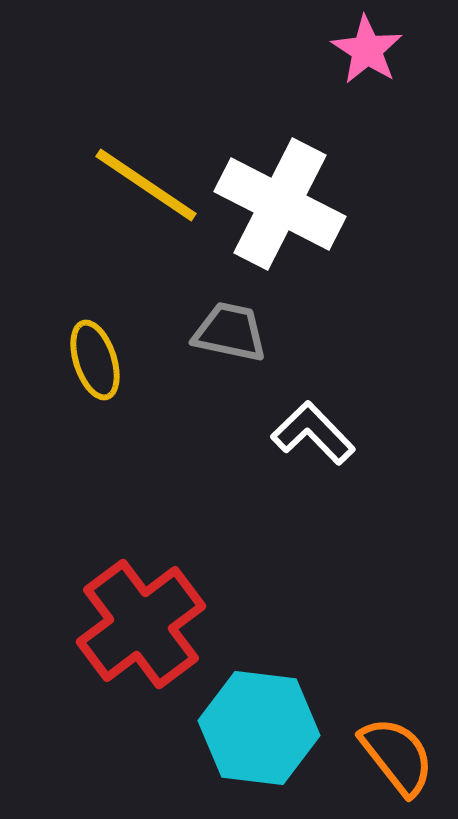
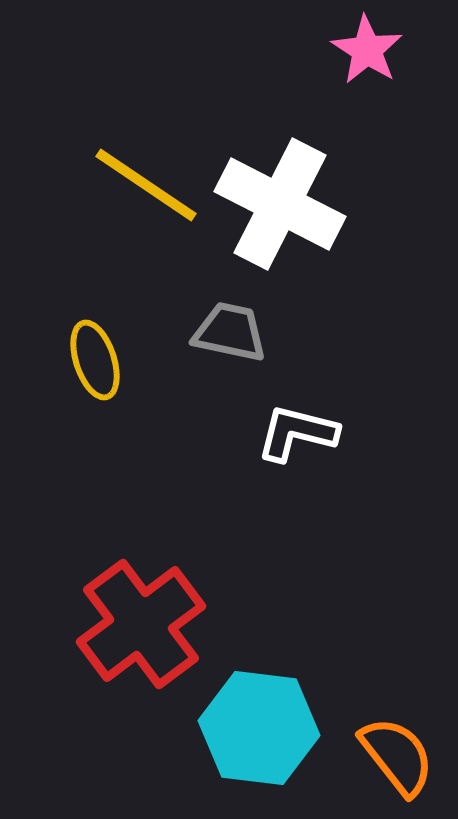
white L-shape: moved 16 px left; rotated 32 degrees counterclockwise
